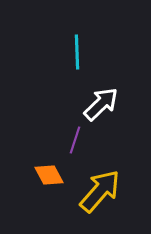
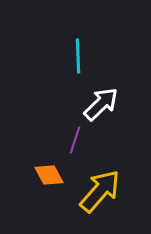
cyan line: moved 1 px right, 4 px down
